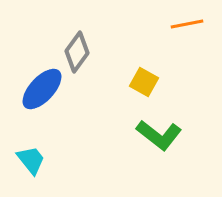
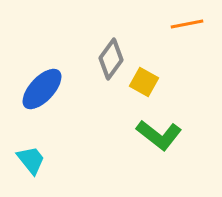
gray diamond: moved 34 px right, 7 px down
